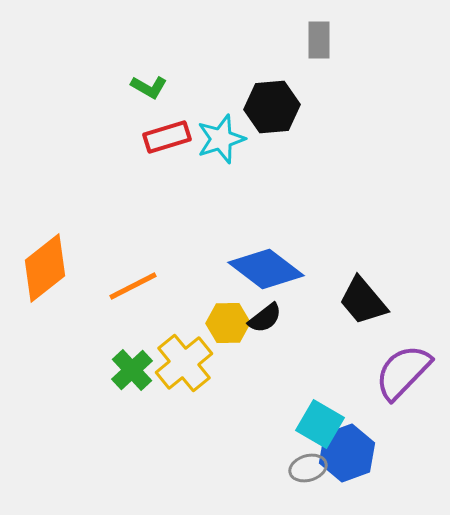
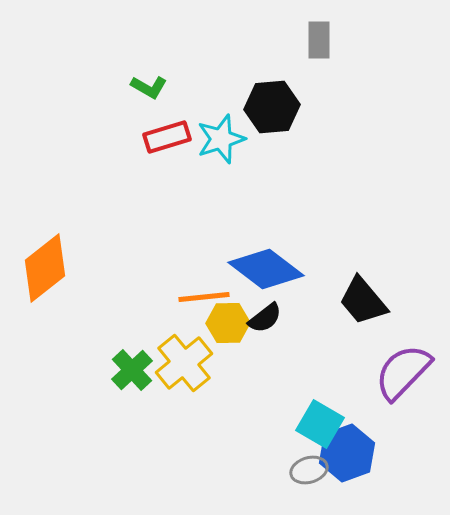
orange line: moved 71 px right, 11 px down; rotated 21 degrees clockwise
gray ellipse: moved 1 px right, 2 px down
